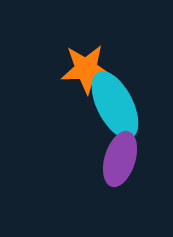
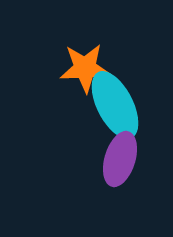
orange star: moved 1 px left, 1 px up
